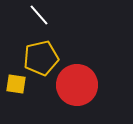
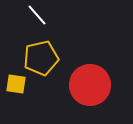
white line: moved 2 px left
red circle: moved 13 px right
